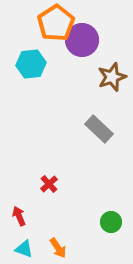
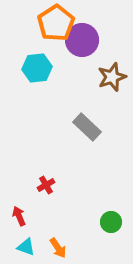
cyan hexagon: moved 6 px right, 4 px down
gray rectangle: moved 12 px left, 2 px up
red cross: moved 3 px left, 1 px down; rotated 12 degrees clockwise
cyan triangle: moved 2 px right, 2 px up
